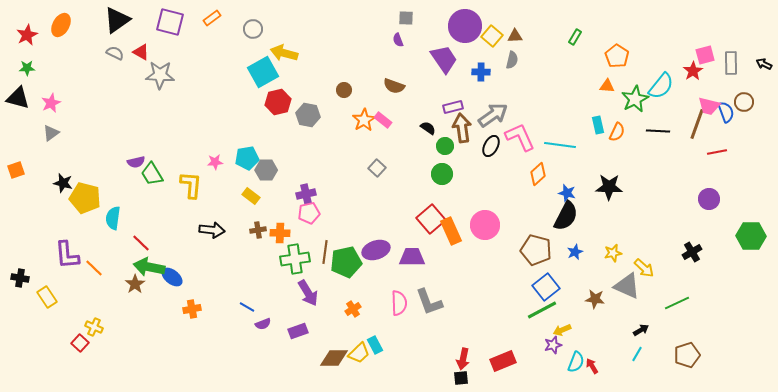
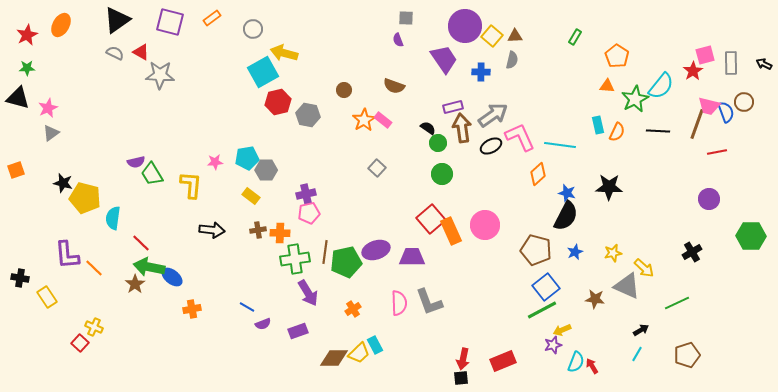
pink star at (51, 103): moved 3 px left, 5 px down
green circle at (445, 146): moved 7 px left, 3 px up
black ellipse at (491, 146): rotated 35 degrees clockwise
